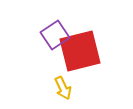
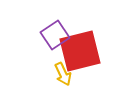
yellow arrow: moved 14 px up
